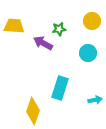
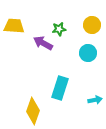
yellow circle: moved 4 px down
